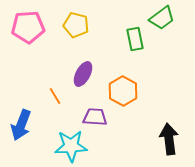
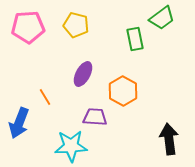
orange line: moved 10 px left, 1 px down
blue arrow: moved 2 px left, 2 px up
